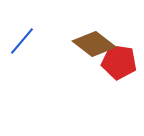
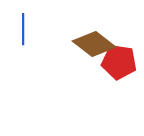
blue line: moved 1 px right, 12 px up; rotated 40 degrees counterclockwise
